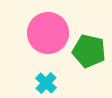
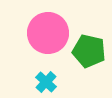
cyan cross: moved 1 px up
